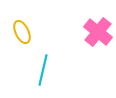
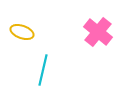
yellow ellipse: rotated 45 degrees counterclockwise
